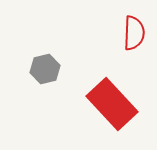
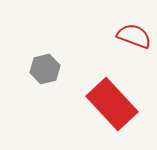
red semicircle: moved 3 px down; rotated 72 degrees counterclockwise
